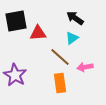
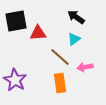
black arrow: moved 1 px right, 1 px up
cyan triangle: moved 2 px right, 1 px down
purple star: moved 5 px down
